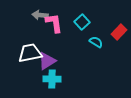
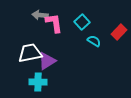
cyan semicircle: moved 2 px left, 1 px up
cyan cross: moved 14 px left, 3 px down
